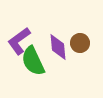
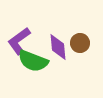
green semicircle: rotated 44 degrees counterclockwise
